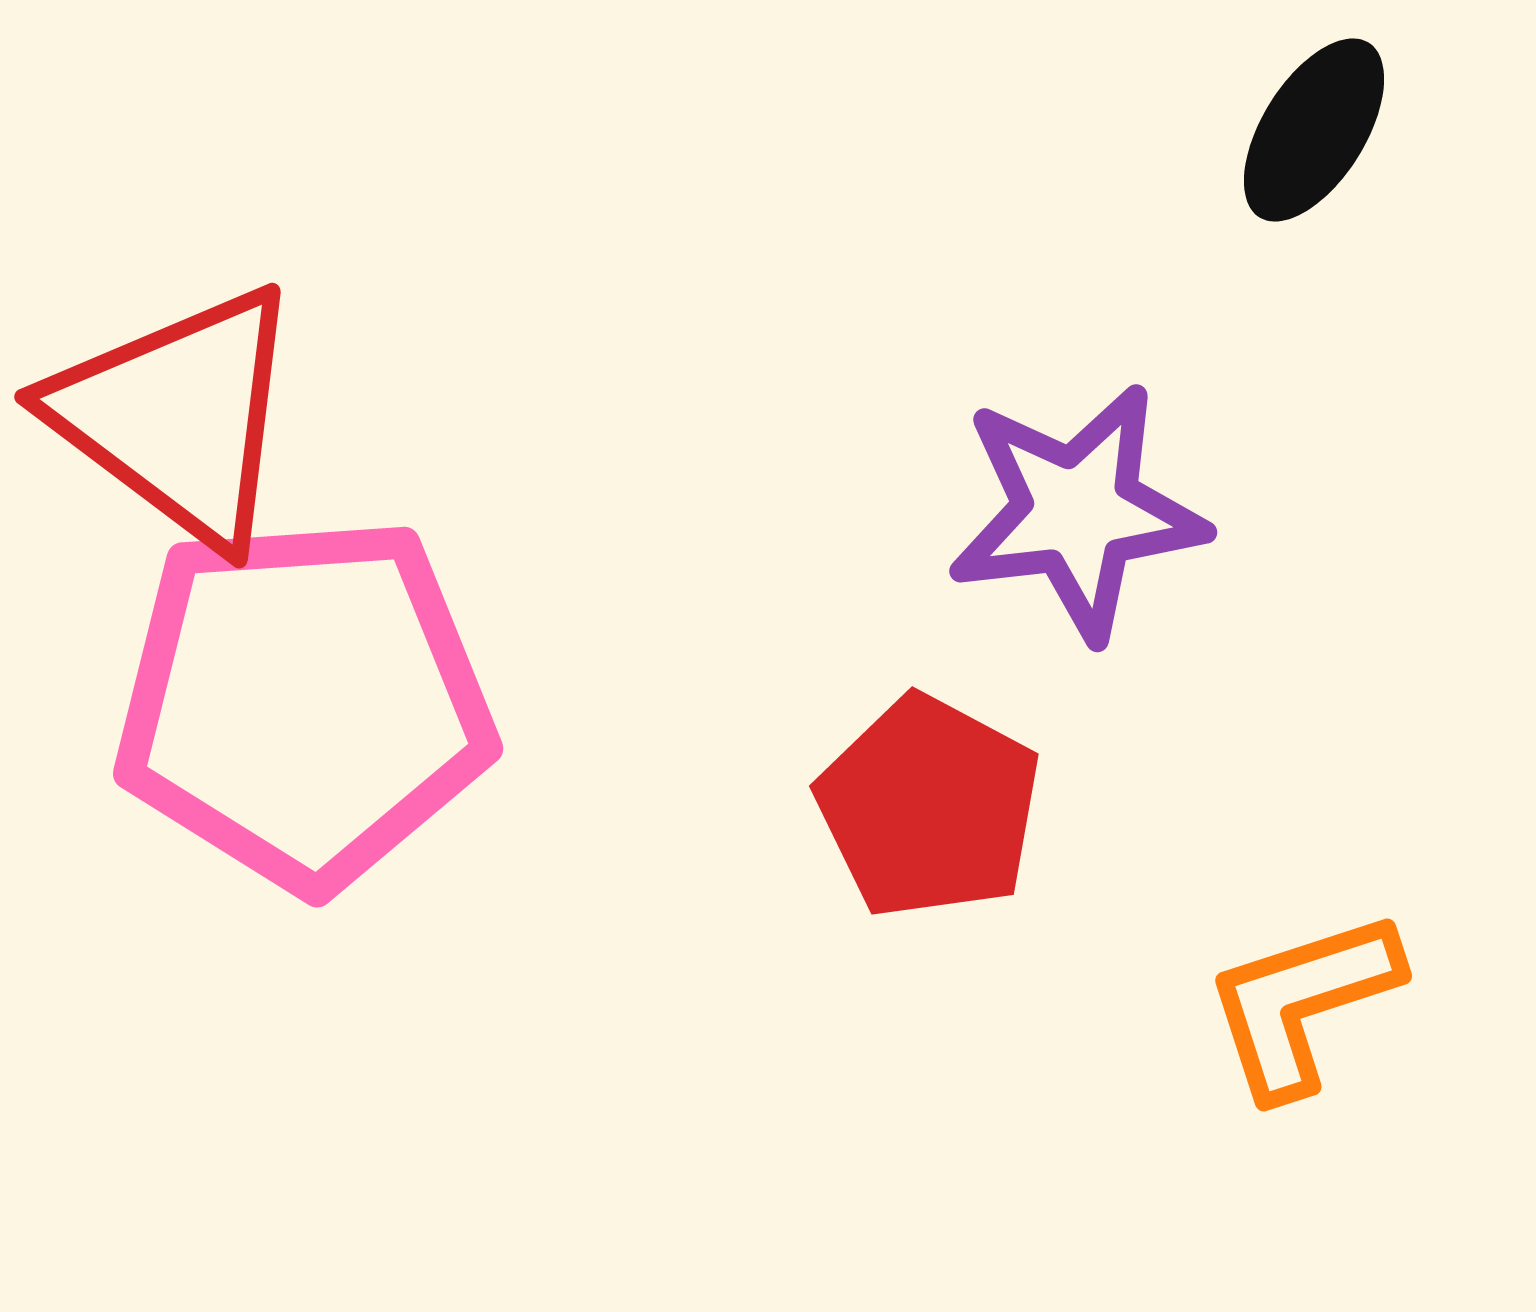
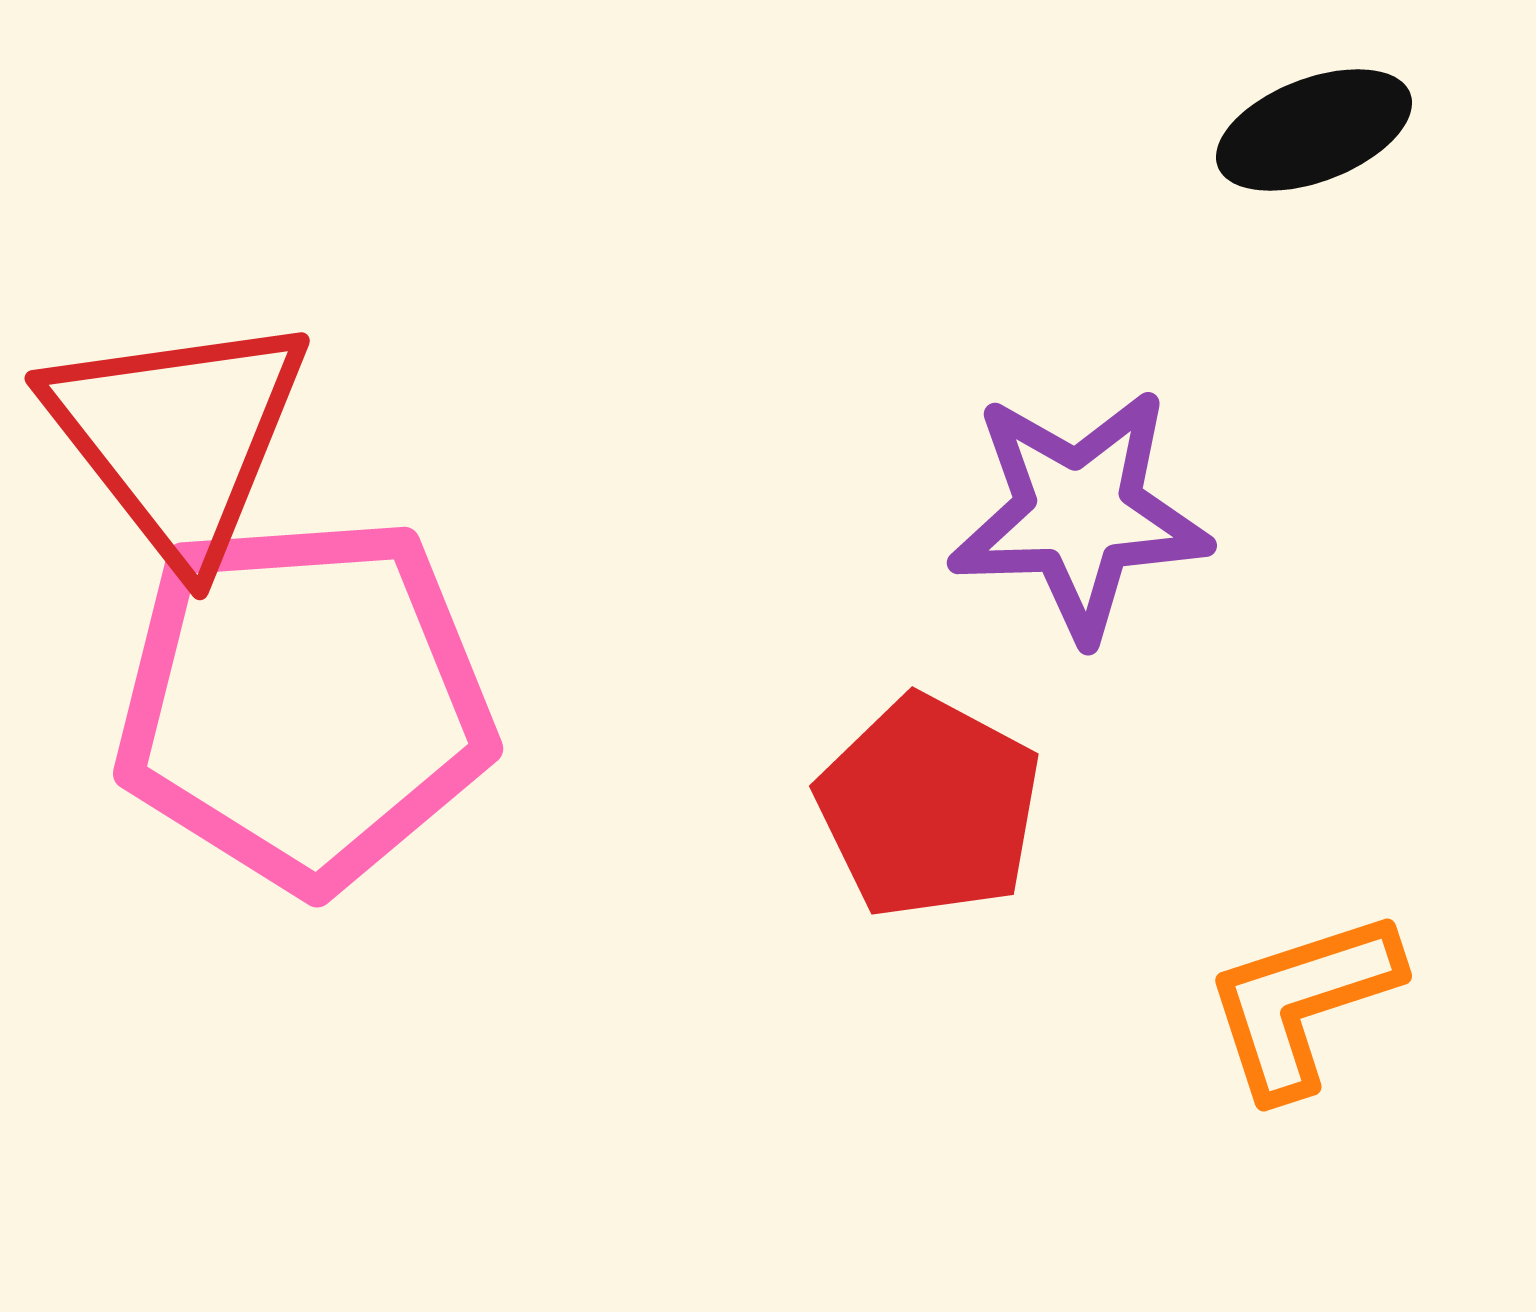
black ellipse: rotated 37 degrees clockwise
red triangle: moved 21 px down; rotated 15 degrees clockwise
purple star: moved 2 px right, 2 px down; rotated 5 degrees clockwise
